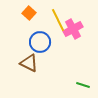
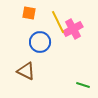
orange square: rotated 32 degrees counterclockwise
yellow line: moved 2 px down
brown triangle: moved 3 px left, 8 px down
